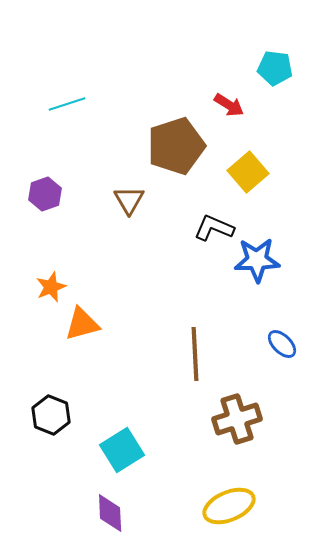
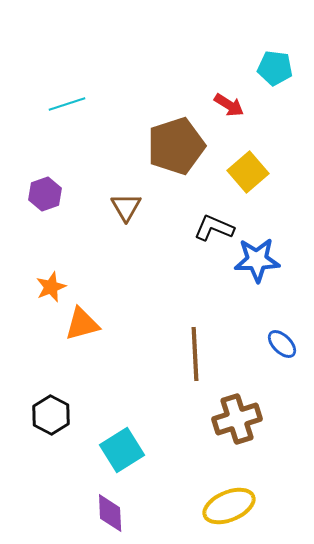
brown triangle: moved 3 px left, 7 px down
black hexagon: rotated 6 degrees clockwise
